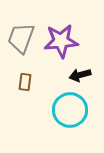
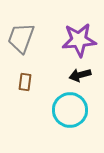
purple star: moved 18 px right, 1 px up
